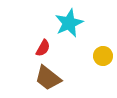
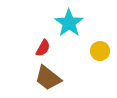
cyan star: rotated 12 degrees counterclockwise
yellow circle: moved 3 px left, 5 px up
